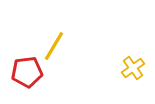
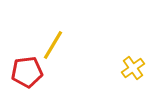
yellow line: moved 1 px left, 1 px up
